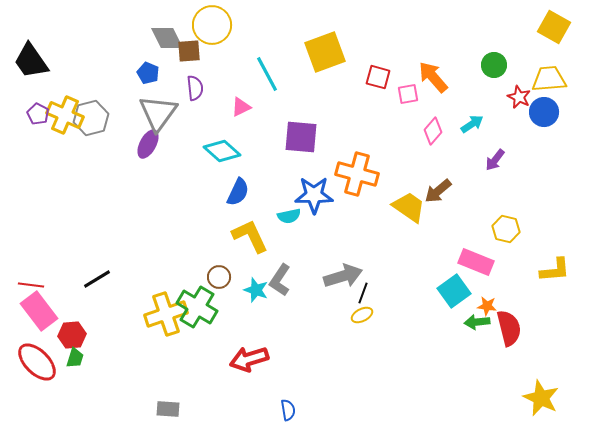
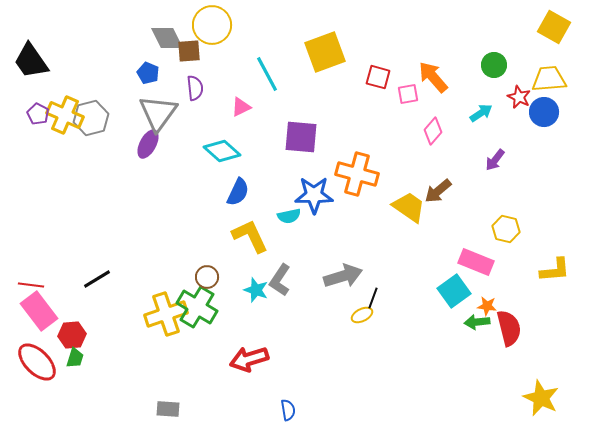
cyan arrow at (472, 124): moved 9 px right, 11 px up
brown circle at (219, 277): moved 12 px left
black line at (363, 293): moved 10 px right, 5 px down
